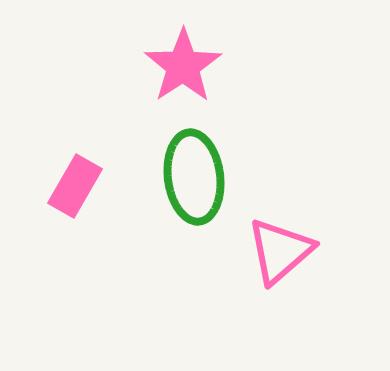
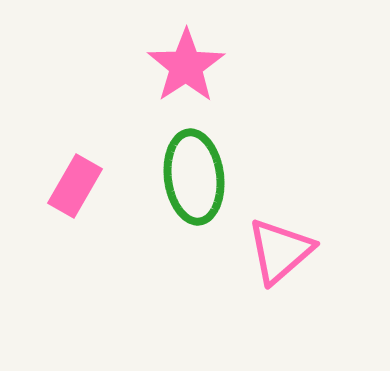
pink star: moved 3 px right
